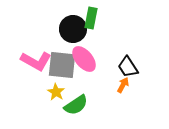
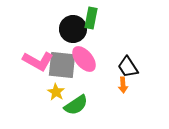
pink L-shape: moved 2 px right
orange arrow: rotated 147 degrees clockwise
